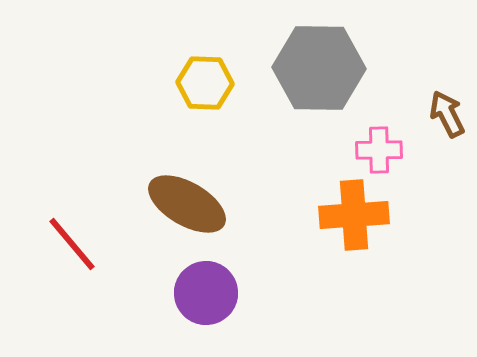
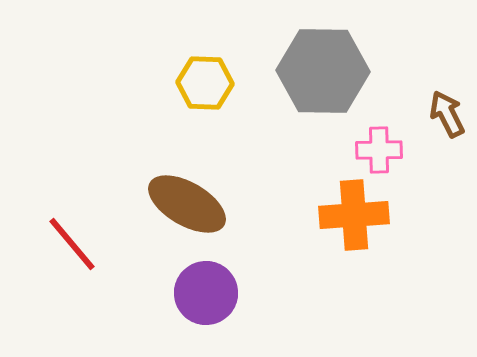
gray hexagon: moved 4 px right, 3 px down
